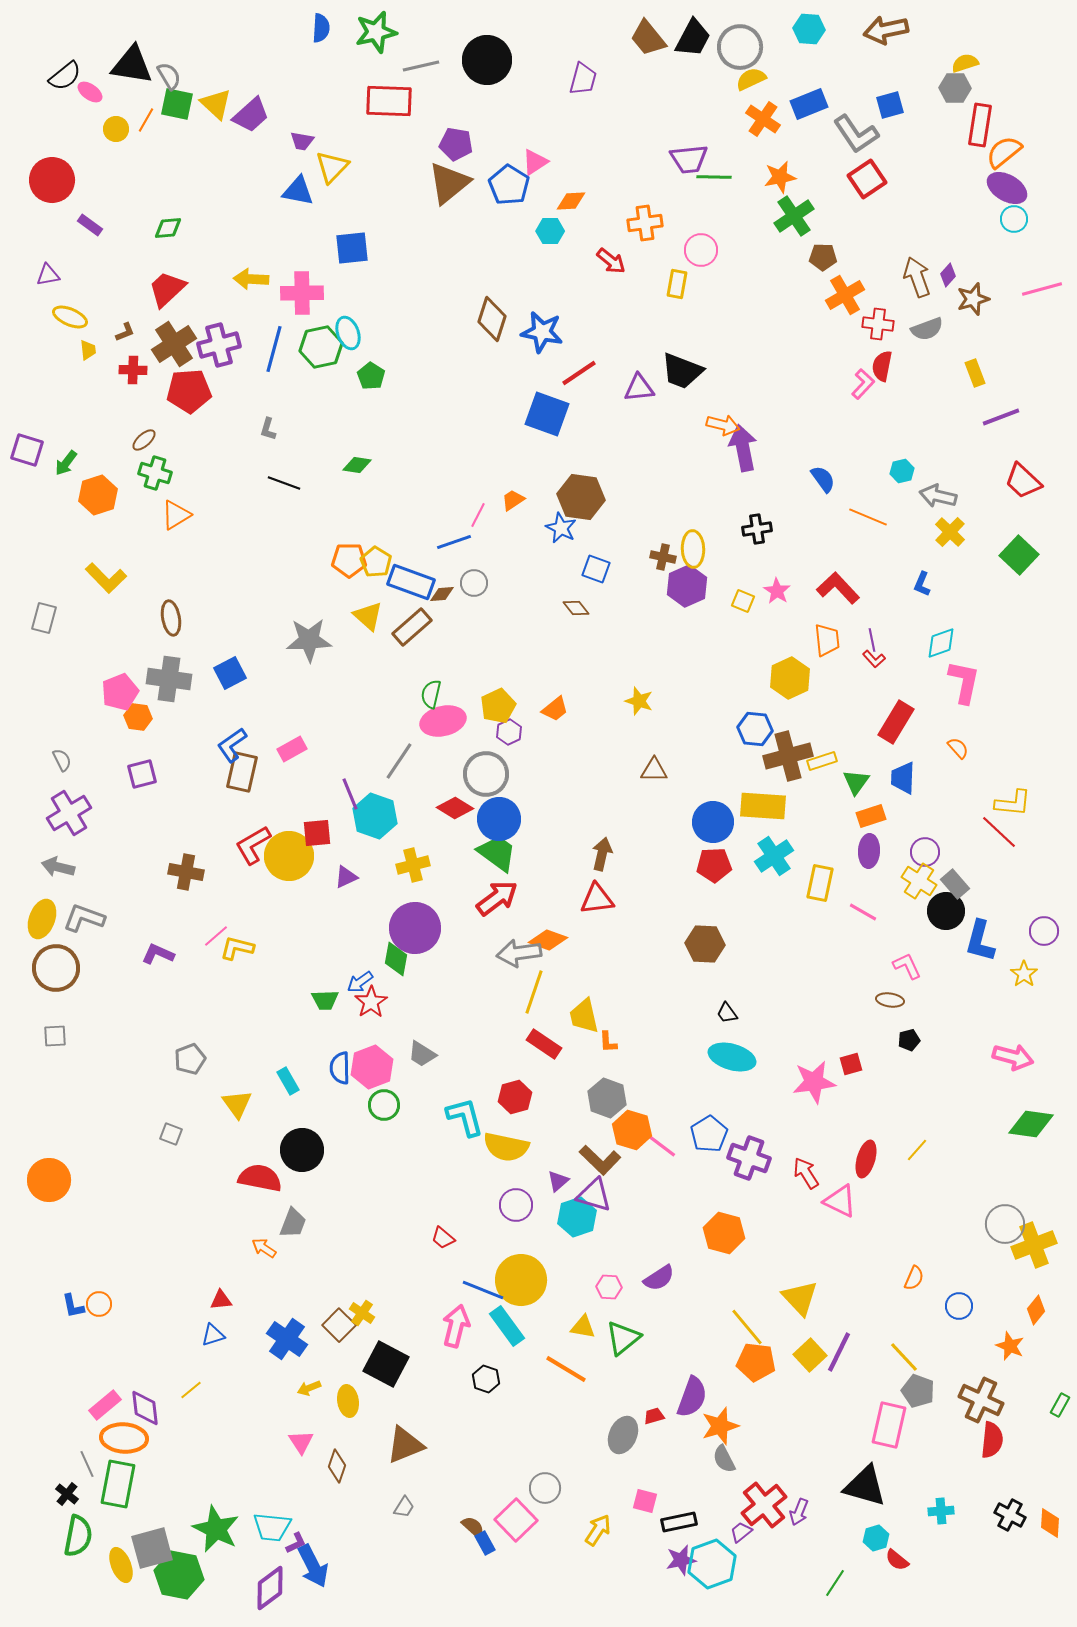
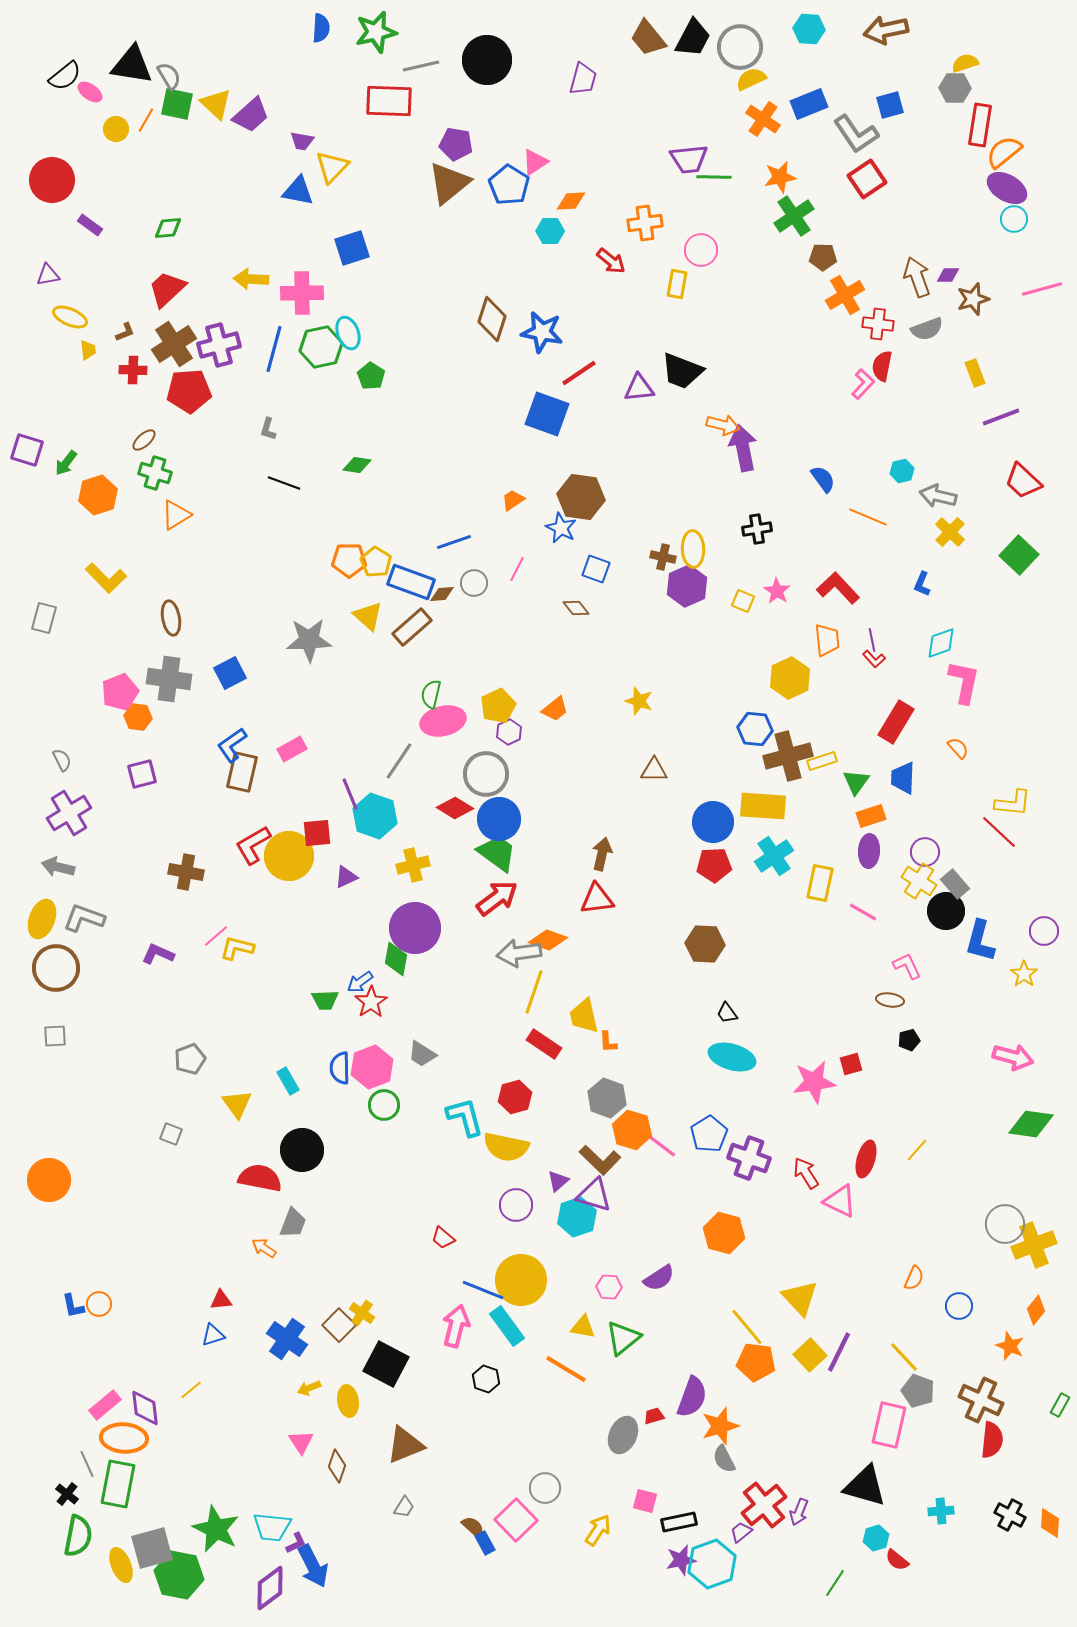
blue square at (352, 248): rotated 12 degrees counterclockwise
purple diamond at (948, 275): rotated 50 degrees clockwise
pink line at (478, 515): moved 39 px right, 54 px down
